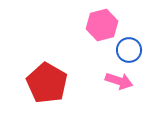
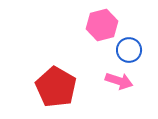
red pentagon: moved 9 px right, 4 px down
